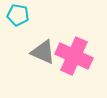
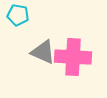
pink cross: moved 1 px left, 1 px down; rotated 21 degrees counterclockwise
